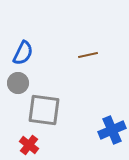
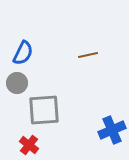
gray circle: moved 1 px left
gray square: rotated 12 degrees counterclockwise
